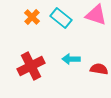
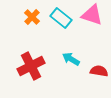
pink triangle: moved 4 px left
cyan arrow: rotated 30 degrees clockwise
red semicircle: moved 2 px down
